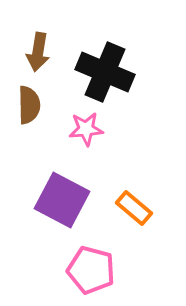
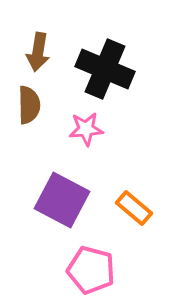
black cross: moved 3 px up
